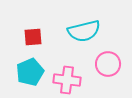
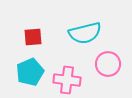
cyan semicircle: moved 1 px right, 2 px down
